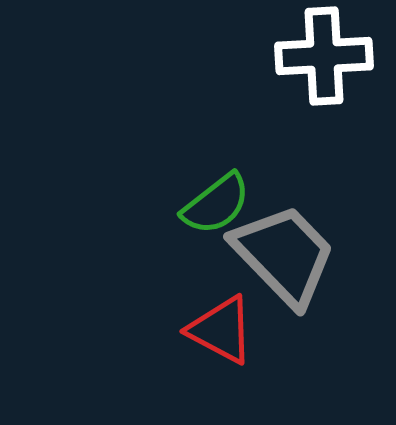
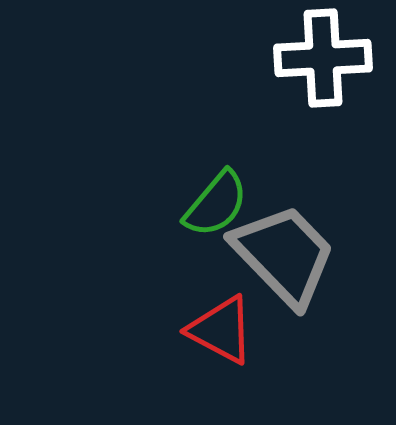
white cross: moved 1 px left, 2 px down
green semicircle: rotated 12 degrees counterclockwise
